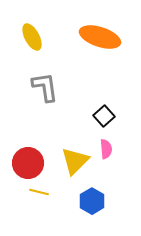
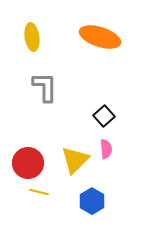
yellow ellipse: rotated 20 degrees clockwise
gray L-shape: rotated 8 degrees clockwise
yellow triangle: moved 1 px up
